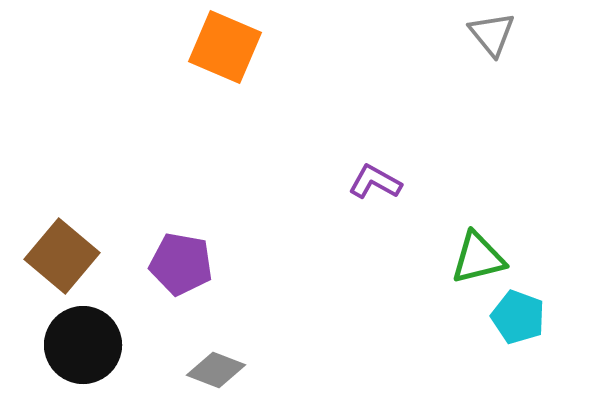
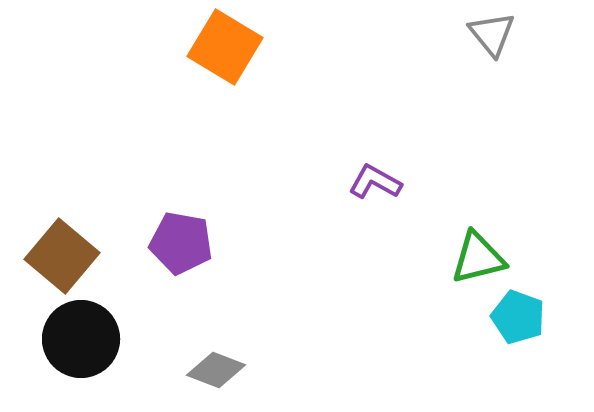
orange square: rotated 8 degrees clockwise
purple pentagon: moved 21 px up
black circle: moved 2 px left, 6 px up
